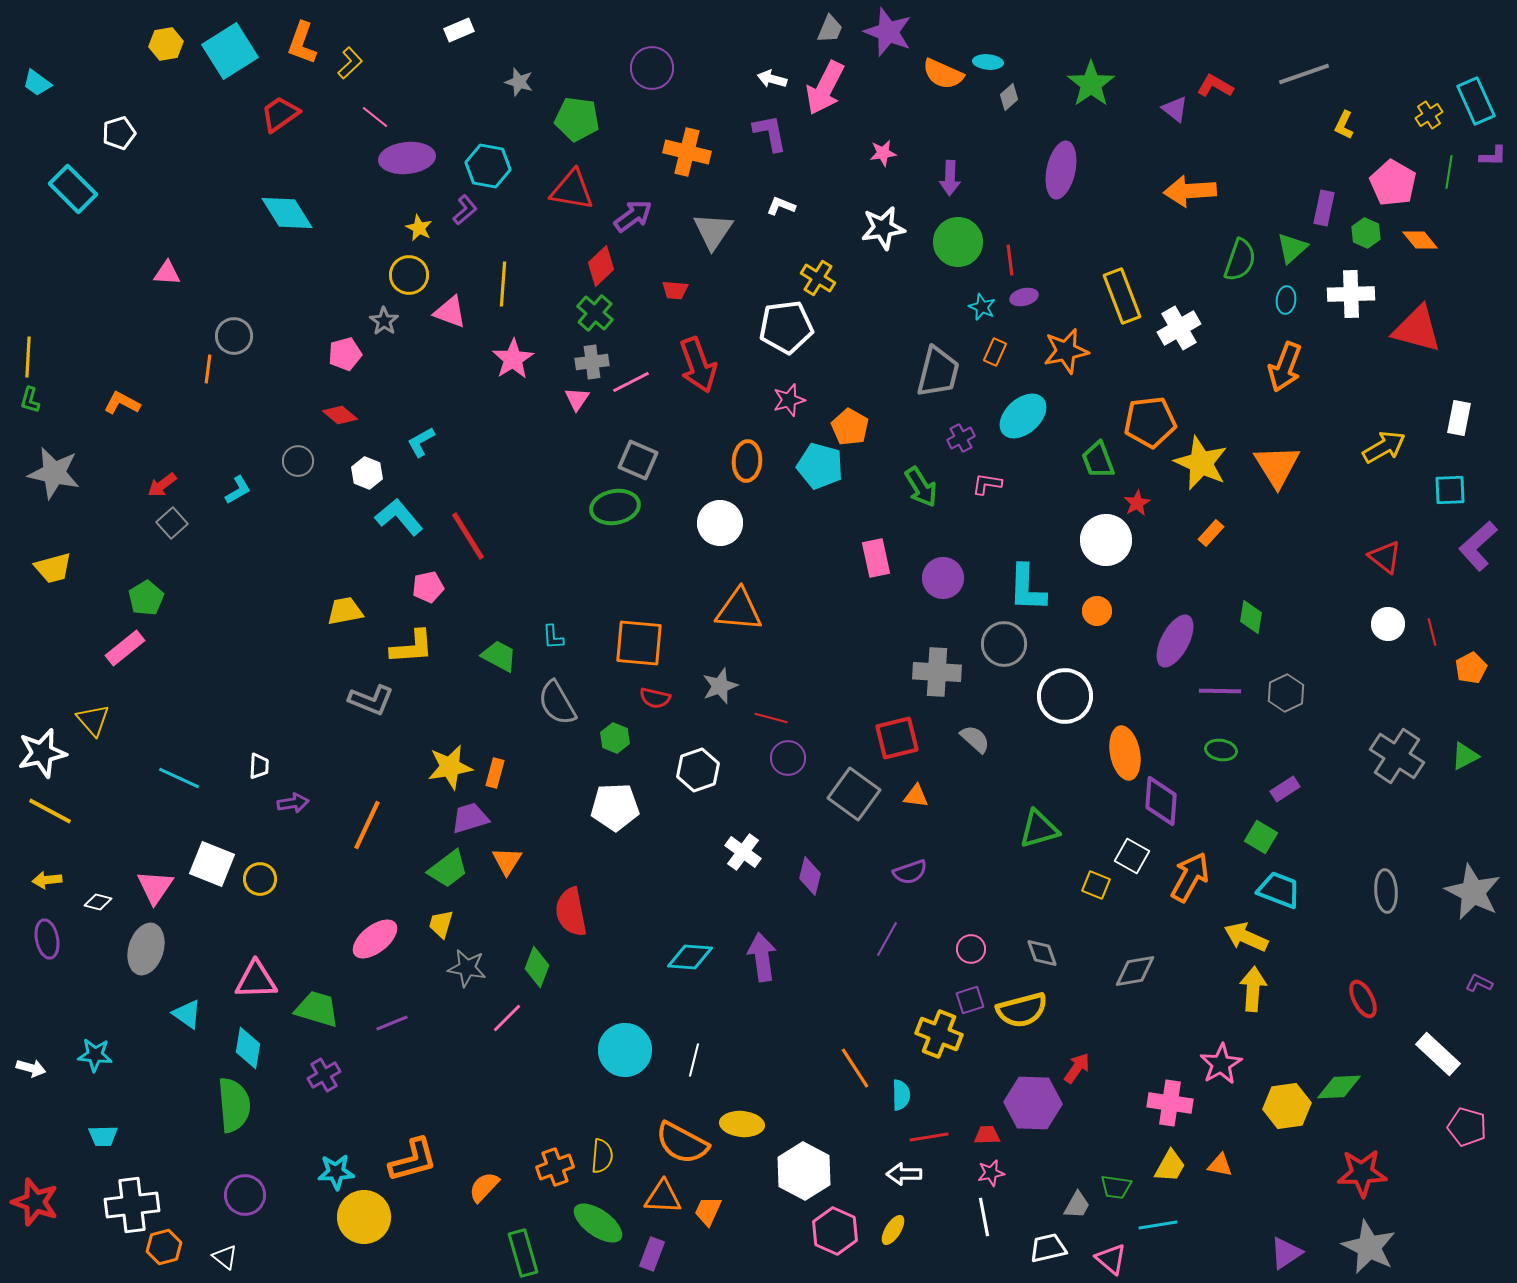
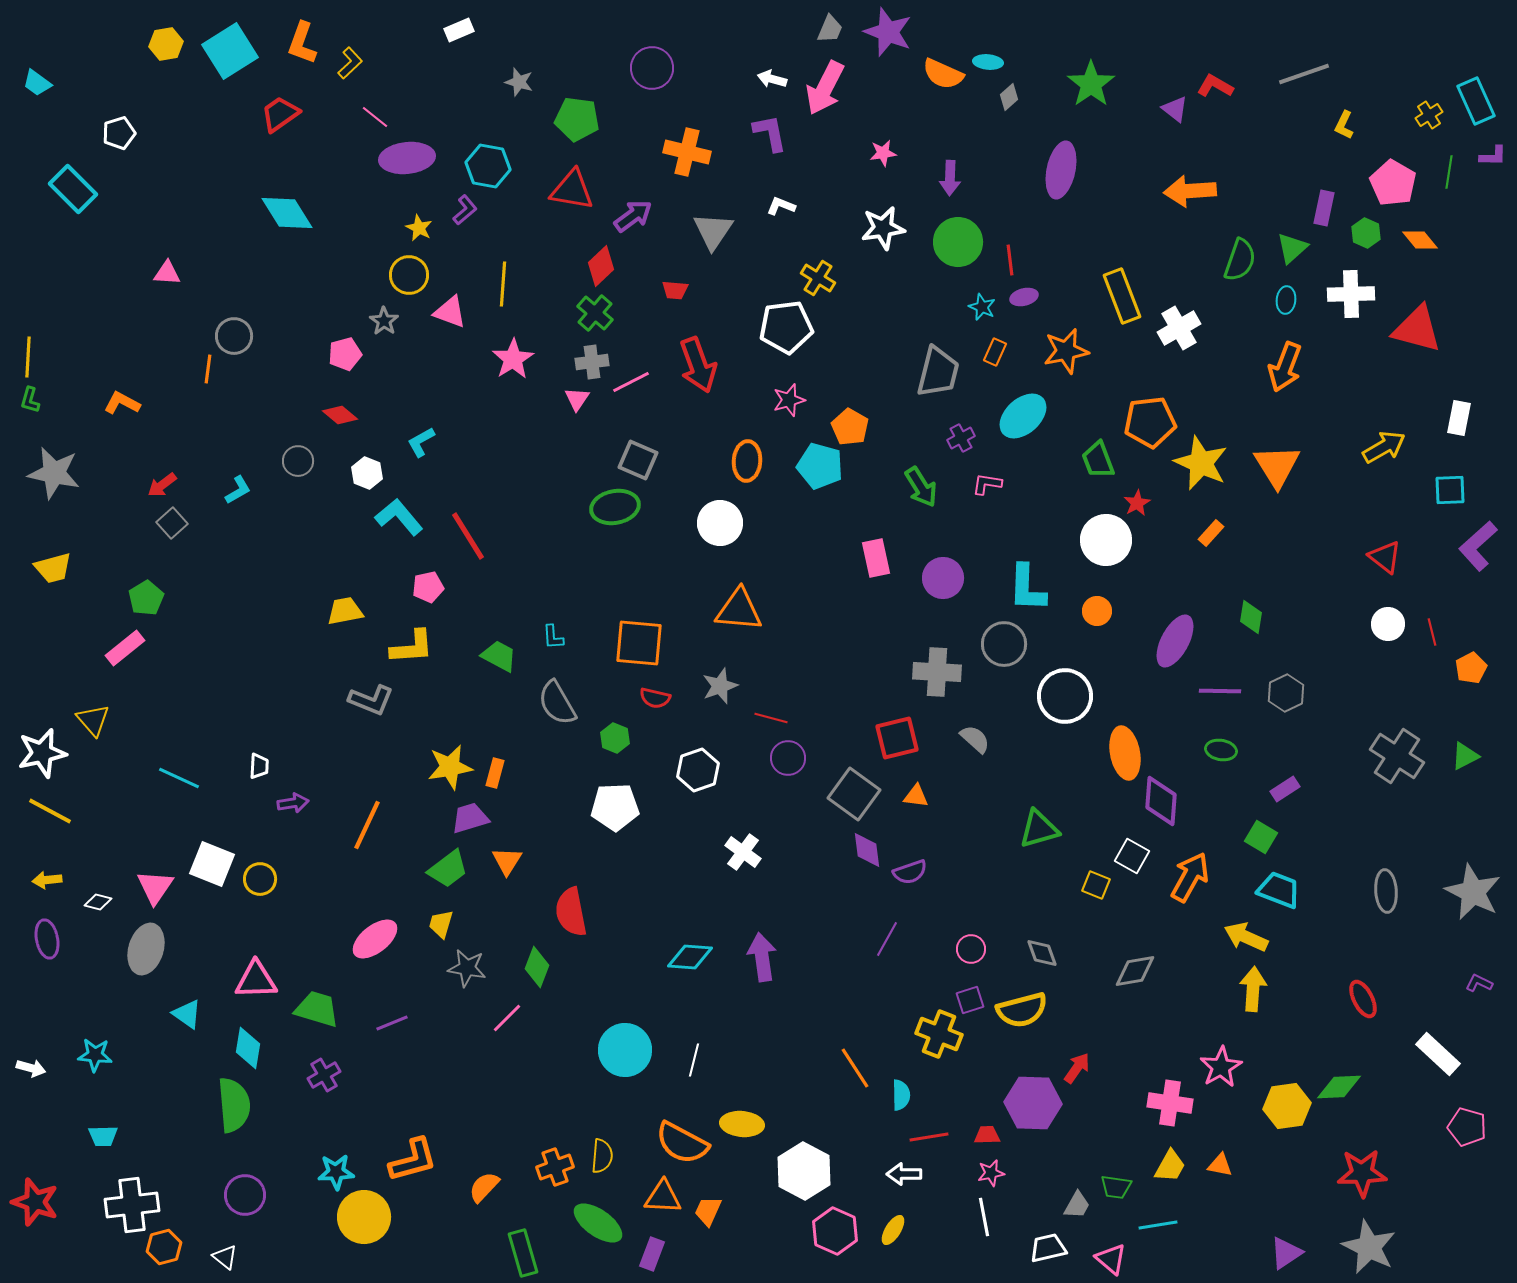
purple diamond at (810, 876): moved 57 px right, 26 px up; rotated 21 degrees counterclockwise
pink star at (1221, 1064): moved 3 px down
